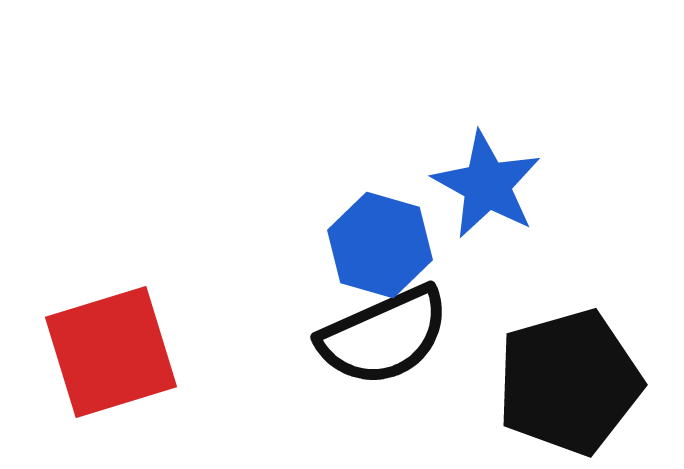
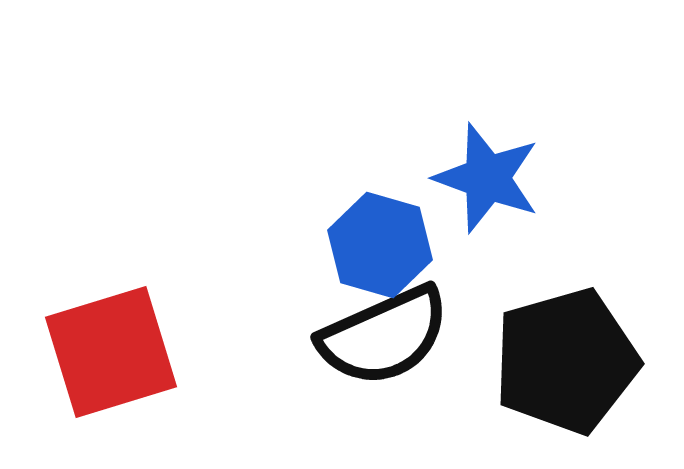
blue star: moved 7 px up; rotated 9 degrees counterclockwise
black pentagon: moved 3 px left, 21 px up
